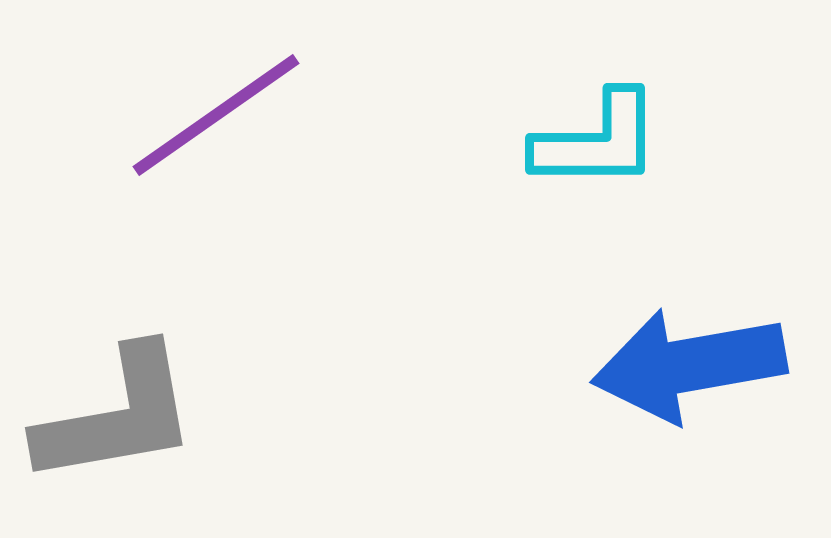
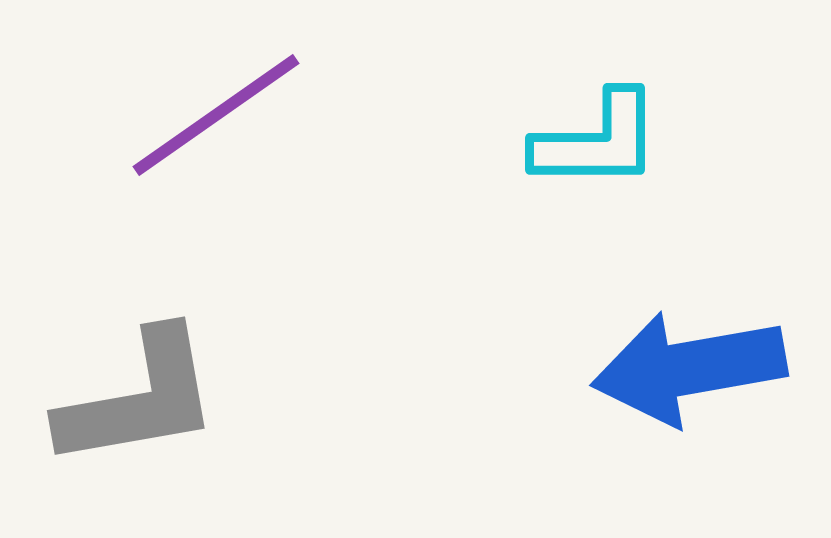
blue arrow: moved 3 px down
gray L-shape: moved 22 px right, 17 px up
